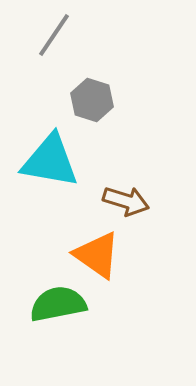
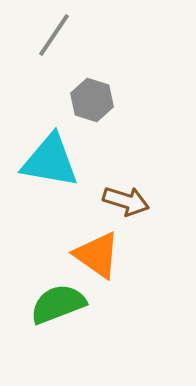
green semicircle: rotated 10 degrees counterclockwise
